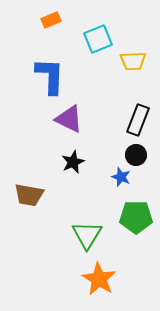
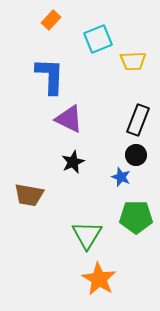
orange rectangle: rotated 24 degrees counterclockwise
